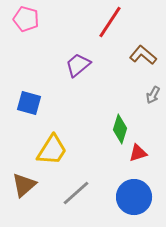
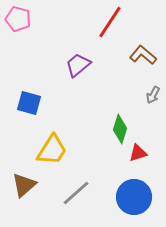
pink pentagon: moved 8 px left
